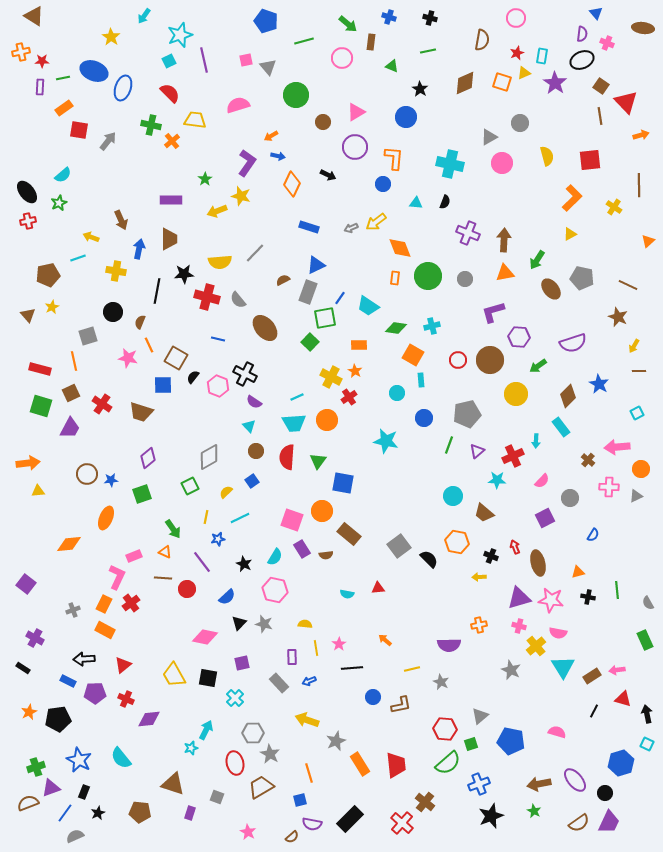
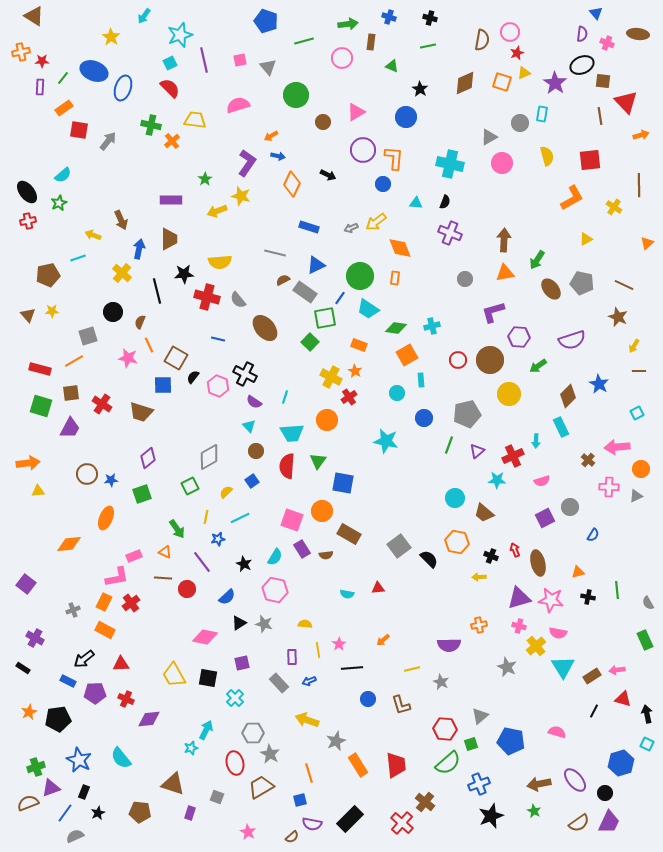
pink circle at (516, 18): moved 6 px left, 14 px down
green arrow at (348, 24): rotated 48 degrees counterclockwise
brown ellipse at (643, 28): moved 5 px left, 6 px down
green line at (428, 51): moved 5 px up
cyan rectangle at (542, 56): moved 58 px down
pink square at (246, 60): moved 6 px left
black ellipse at (582, 60): moved 5 px down
cyan square at (169, 61): moved 1 px right, 2 px down
green line at (63, 78): rotated 40 degrees counterclockwise
brown square at (601, 86): moved 2 px right, 5 px up; rotated 28 degrees counterclockwise
red semicircle at (170, 93): moved 5 px up
purple circle at (355, 147): moved 8 px right, 3 px down
orange L-shape at (572, 198): rotated 16 degrees clockwise
purple cross at (468, 233): moved 18 px left
yellow triangle at (570, 234): moved 16 px right, 5 px down
yellow arrow at (91, 237): moved 2 px right, 2 px up
orange triangle at (648, 241): moved 1 px left, 2 px down
gray line at (255, 253): moved 20 px right; rotated 60 degrees clockwise
yellow cross at (116, 271): moved 6 px right, 2 px down; rotated 30 degrees clockwise
green circle at (428, 276): moved 68 px left
gray pentagon at (582, 278): moved 5 px down
brown line at (628, 285): moved 4 px left
black line at (157, 291): rotated 25 degrees counterclockwise
gray rectangle at (308, 292): moved 3 px left; rotated 75 degrees counterclockwise
cyan trapezoid at (368, 306): moved 3 px down
yellow star at (52, 307): moved 4 px down; rotated 24 degrees clockwise
purple semicircle at (573, 343): moved 1 px left, 3 px up
orange rectangle at (359, 345): rotated 21 degrees clockwise
orange square at (413, 355): moved 6 px left; rotated 30 degrees clockwise
orange line at (74, 361): rotated 72 degrees clockwise
brown square at (71, 393): rotated 18 degrees clockwise
yellow circle at (516, 394): moved 7 px left
cyan line at (297, 397): moved 12 px left; rotated 48 degrees counterclockwise
cyan trapezoid at (294, 423): moved 2 px left, 10 px down
cyan rectangle at (561, 427): rotated 12 degrees clockwise
red semicircle at (287, 457): moved 9 px down
pink semicircle at (542, 481): rotated 28 degrees clockwise
cyan circle at (453, 496): moved 2 px right, 2 px down
gray circle at (570, 498): moved 9 px down
green arrow at (173, 529): moved 4 px right
brown rectangle at (349, 534): rotated 10 degrees counterclockwise
red arrow at (515, 547): moved 3 px down
pink L-shape at (117, 577): rotated 55 degrees clockwise
orange rectangle at (104, 604): moved 2 px up
black triangle at (239, 623): rotated 14 degrees clockwise
orange arrow at (385, 640): moved 2 px left; rotated 80 degrees counterclockwise
yellow line at (316, 648): moved 2 px right, 2 px down
black arrow at (84, 659): rotated 35 degrees counterclockwise
red triangle at (123, 665): moved 2 px left, 1 px up; rotated 36 degrees clockwise
gray star at (511, 670): moved 4 px left, 3 px up
blue circle at (373, 697): moved 5 px left, 2 px down
brown L-shape at (401, 705): rotated 85 degrees clockwise
orange rectangle at (360, 764): moved 2 px left, 1 px down
